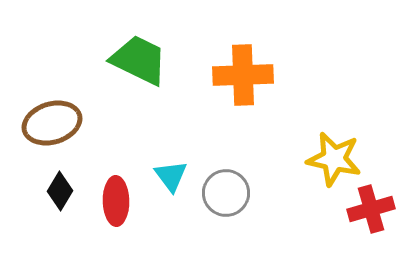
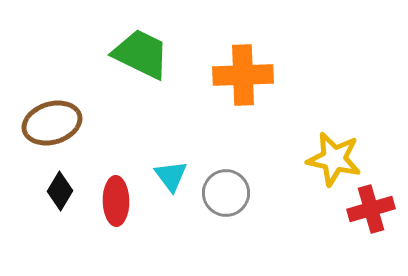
green trapezoid: moved 2 px right, 6 px up
